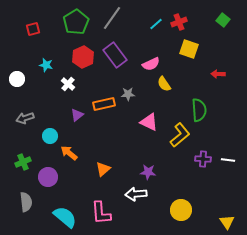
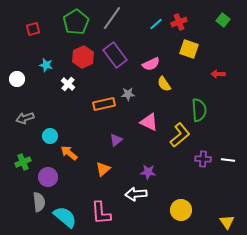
purple triangle: moved 39 px right, 25 px down
gray semicircle: moved 13 px right
